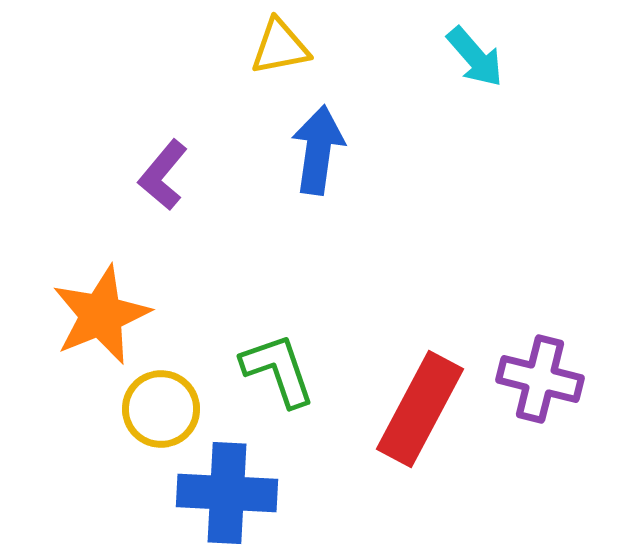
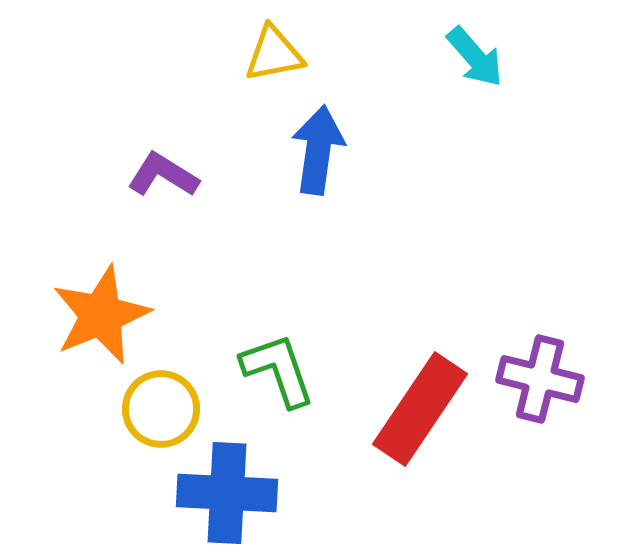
yellow triangle: moved 6 px left, 7 px down
purple L-shape: rotated 82 degrees clockwise
red rectangle: rotated 6 degrees clockwise
